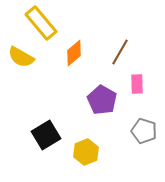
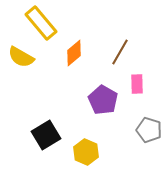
purple pentagon: moved 1 px right
gray pentagon: moved 5 px right, 1 px up
yellow hexagon: rotated 15 degrees counterclockwise
